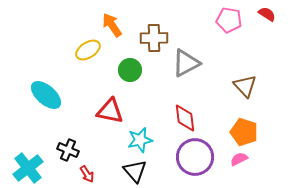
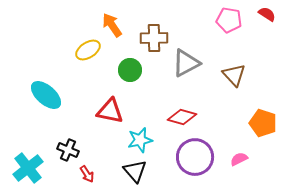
brown triangle: moved 11 px left, 11 px up
red diamond: moved 3 px left, 1 px up; rotated 68 degrees counterclockwise
orange pentagon: moved 19 px right, 9 px up
